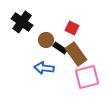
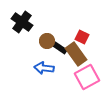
red square: moved 10 px right, 9 px down
brown circle: moved 1 px right, 1 px down
pink square: rotated 15 degrees counterclockwise
